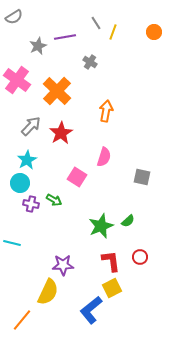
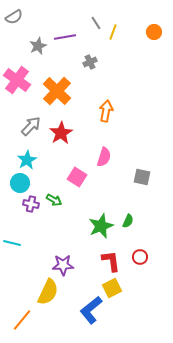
gray cross: rotated 32 degrees clockwise
green semicircle: rotated 24 degrees counterclockwise
